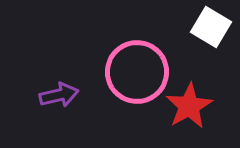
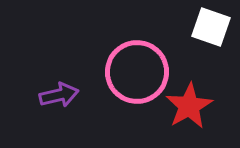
white square: rotated 12 degrees counterclockwise
